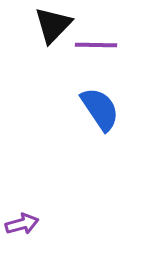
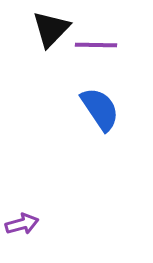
black triangle: moved 2 px left, 4 px down
